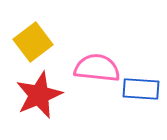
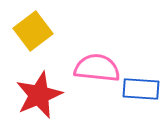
yellow square: moved 11 px up
